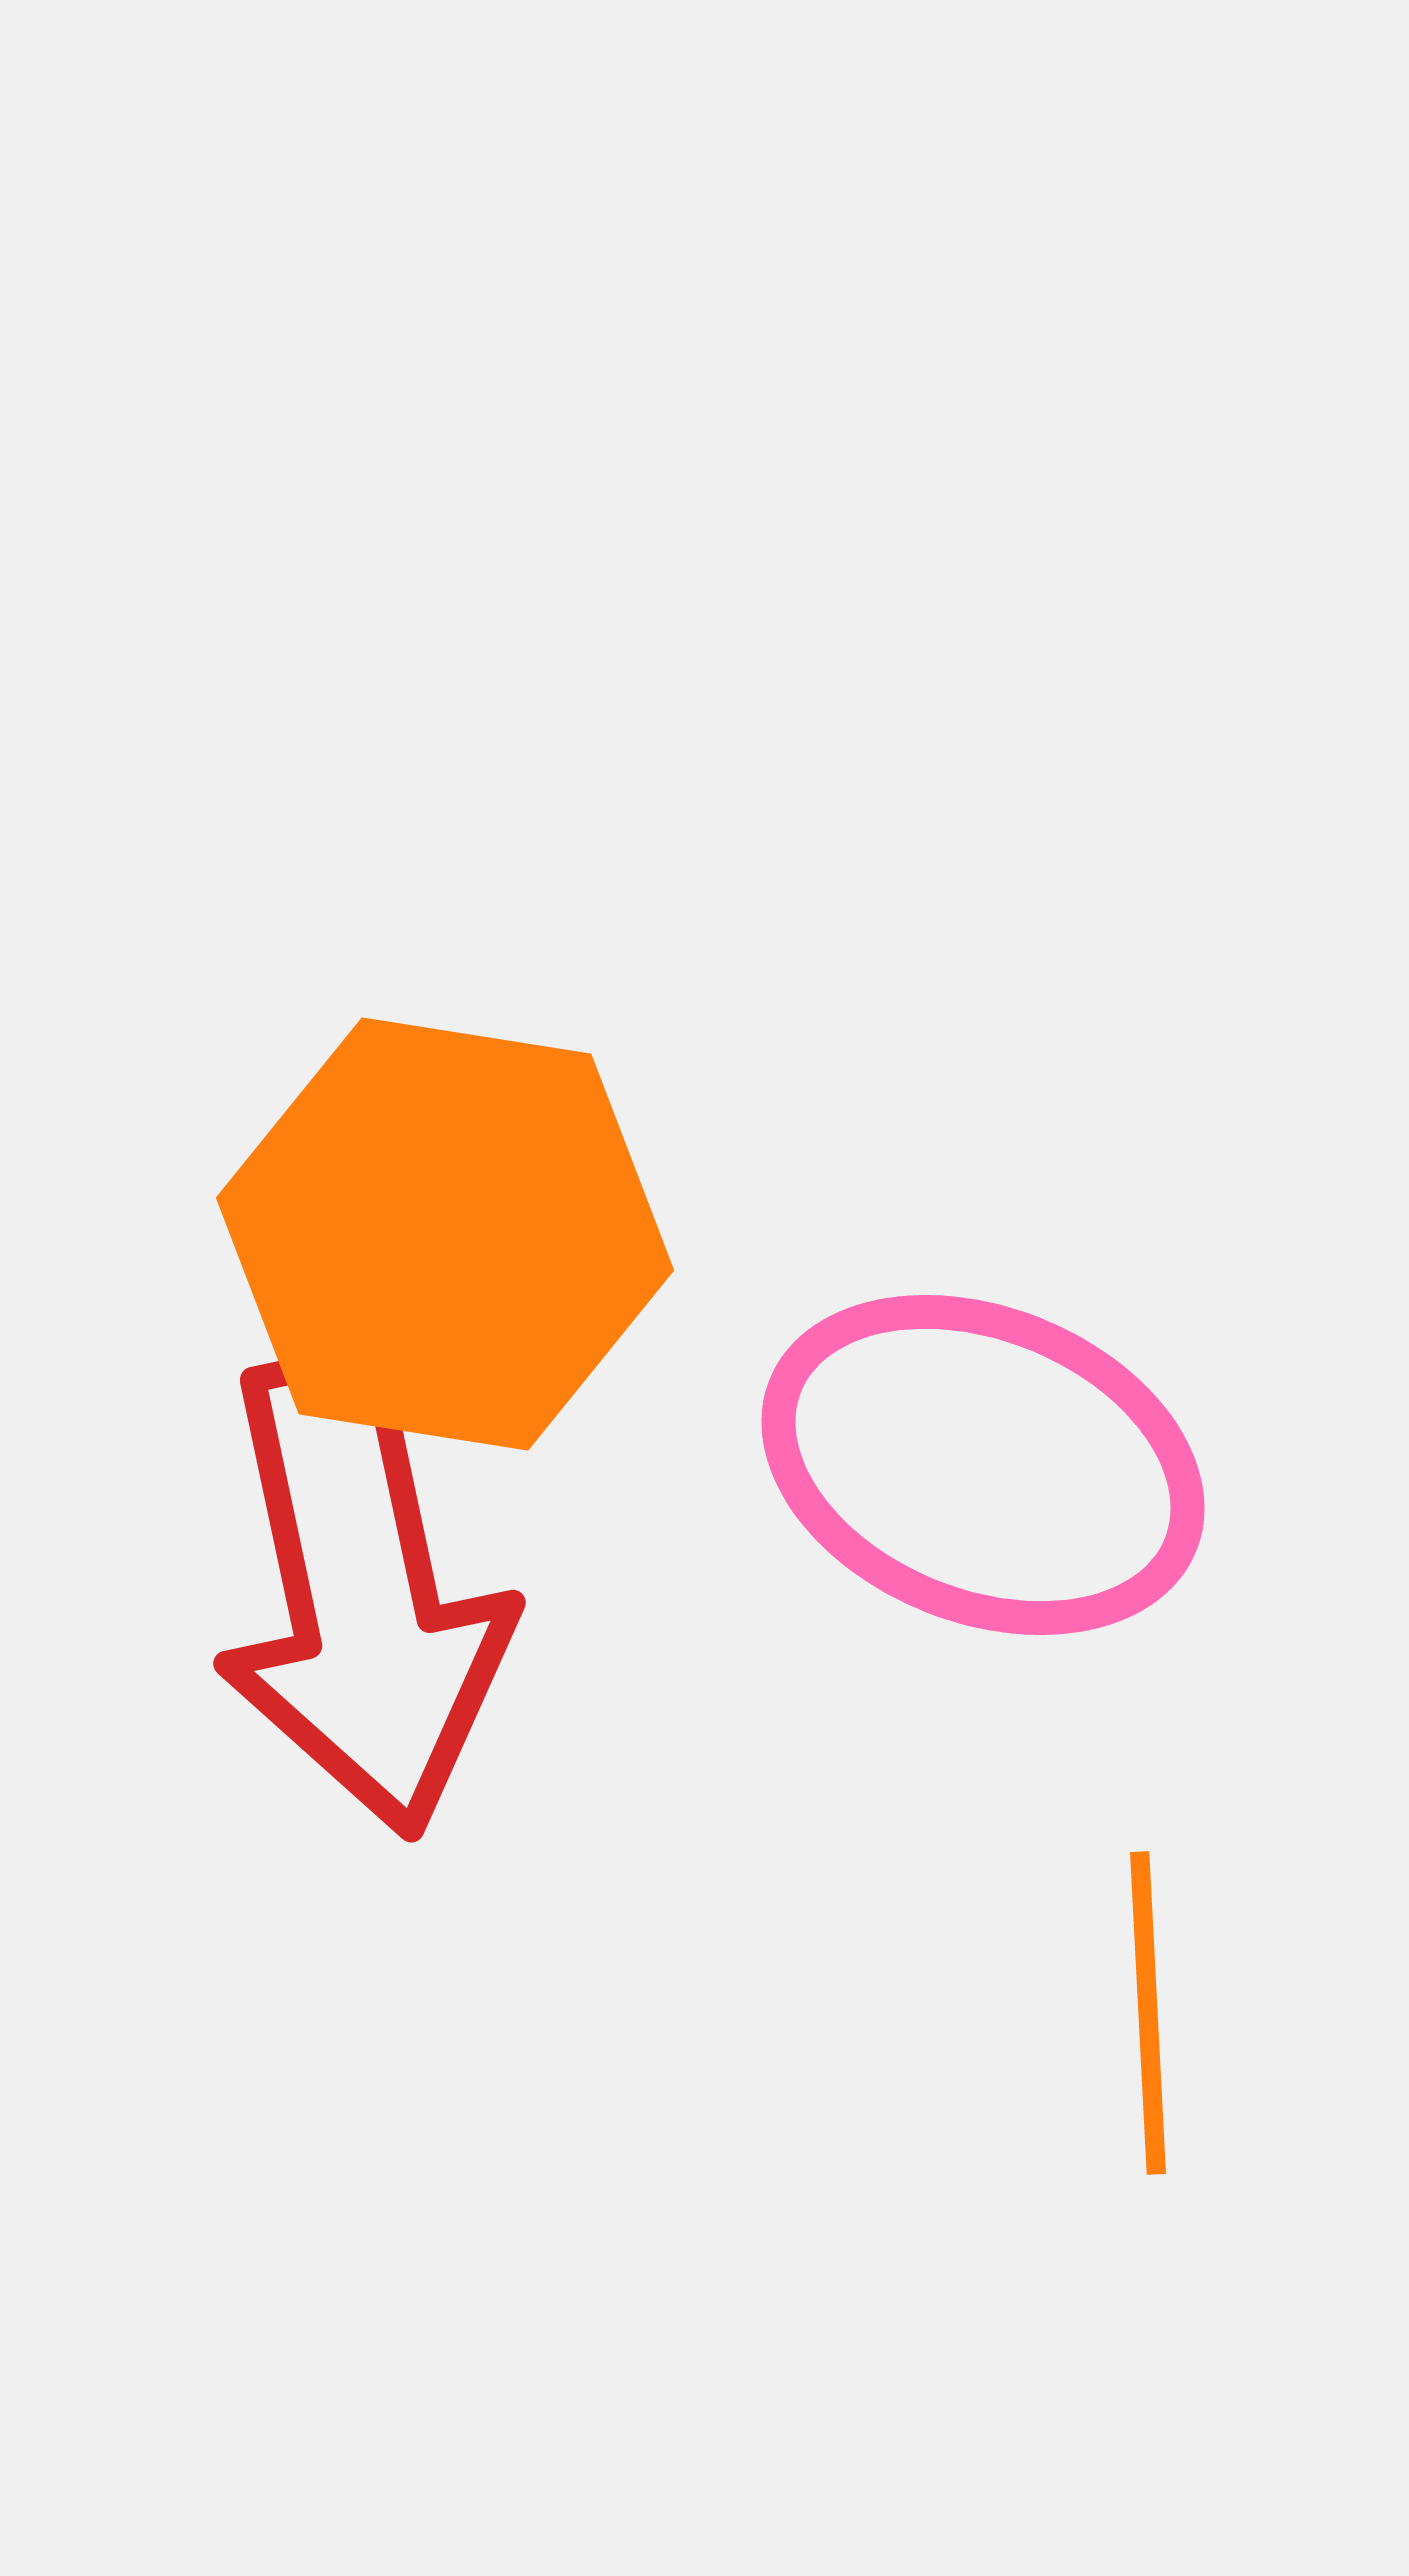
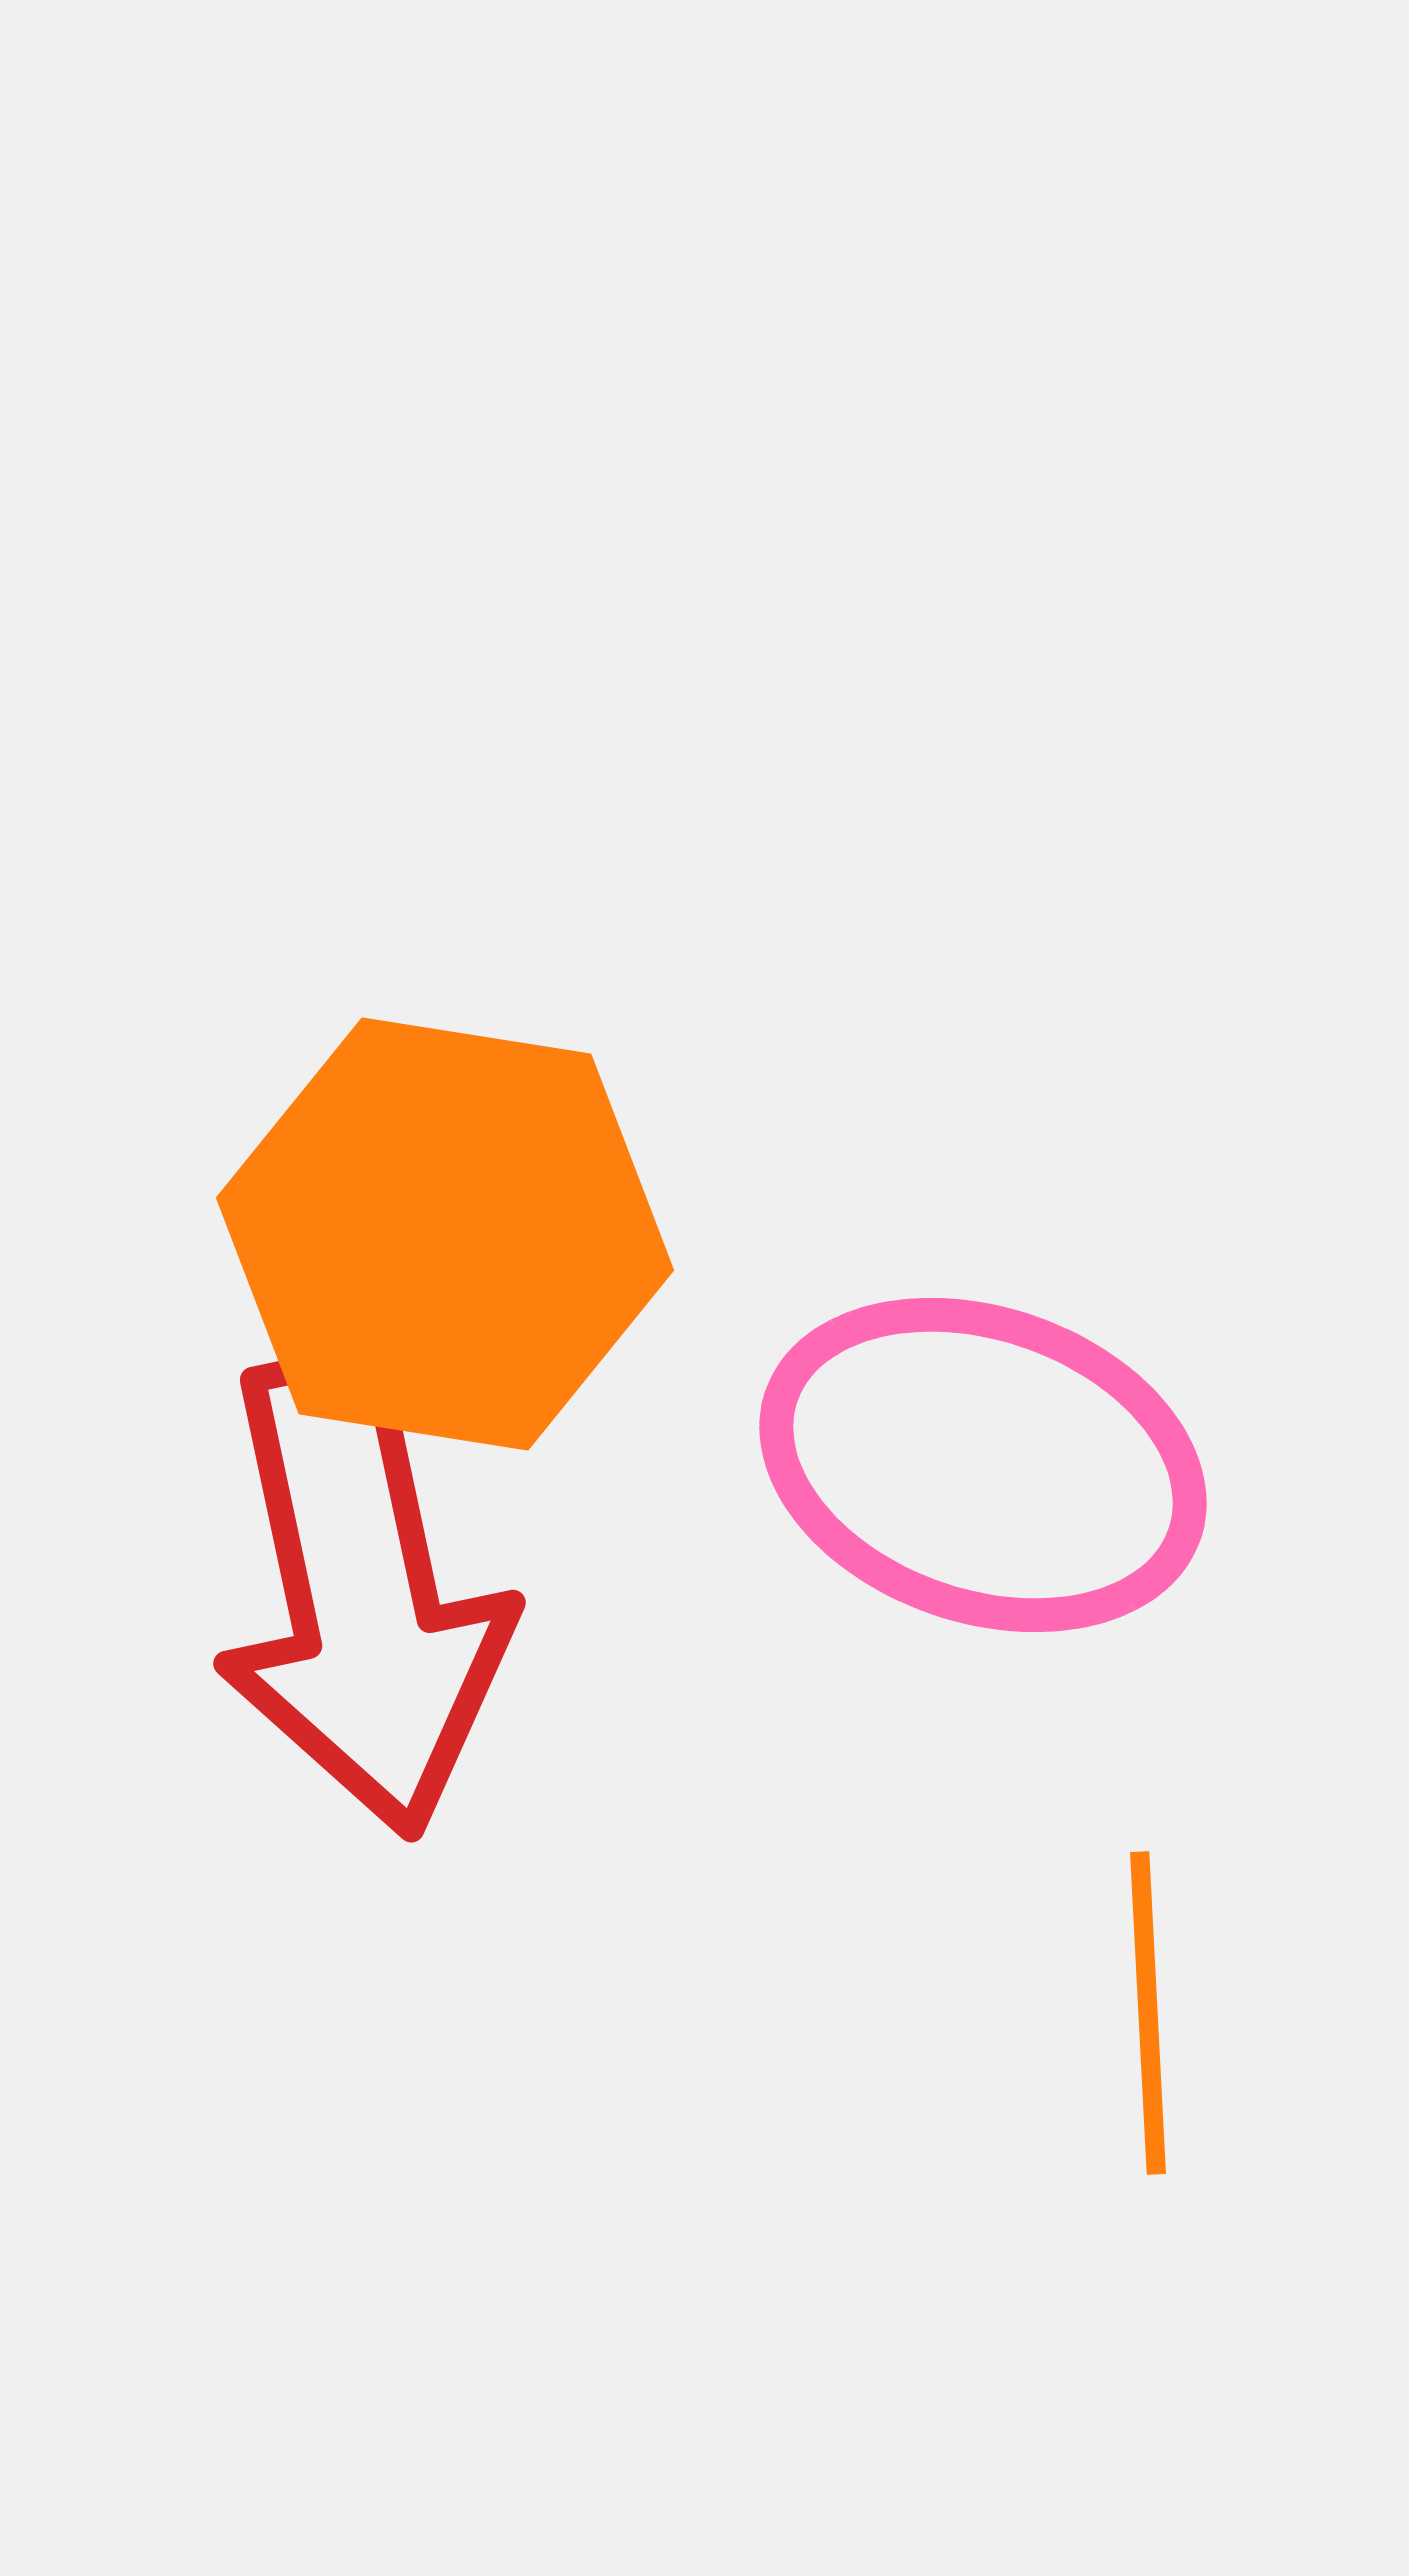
pink ellipse: rotated 3 degrees counterclockwise
